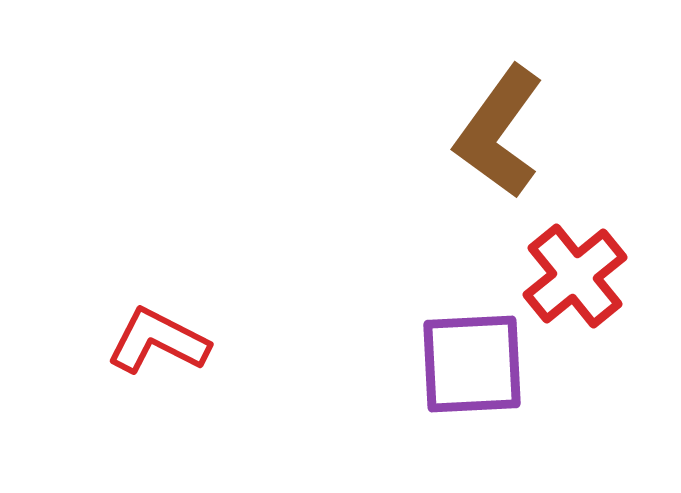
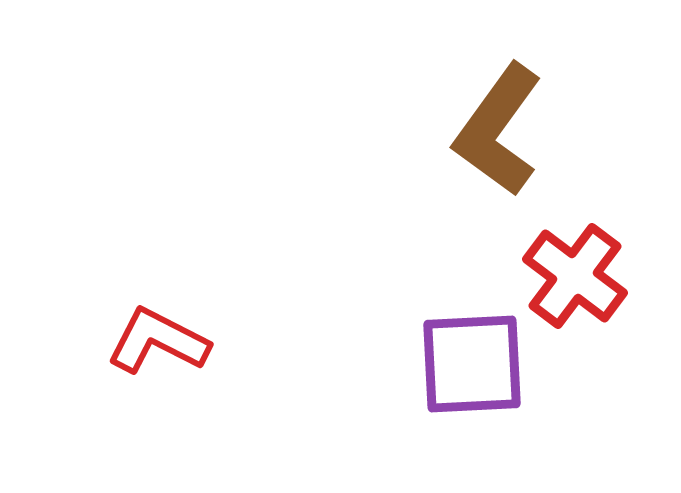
brown L-shape: moved 1 px left, 2 px up
red cross: rotated 14 degrees counterclockwise
